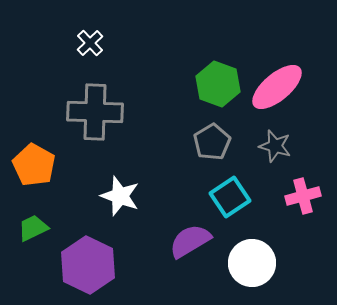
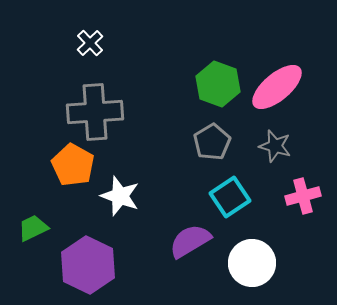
gray cross: rotated 6 degrees counterclockwise
orange pentagon: moved 39 px right
